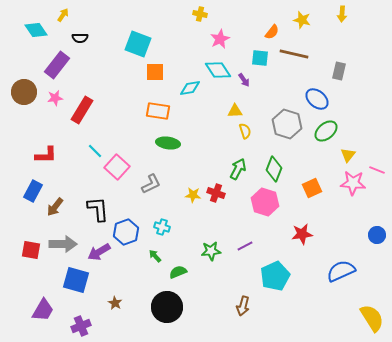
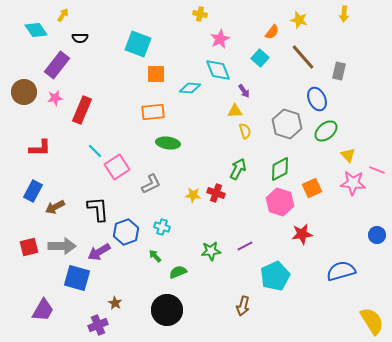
yellow arrow at (342, 14): moved 2 px right
yellow star at (302, 20): moved 3 px left
brown line at (294, 54): moved 9 px right, 3 px down; rotated 36 degrees clockwise
cyan square at (260, 58): rotated 36 degrees clockwise
cyan diamond at (218, 70): rotated 12 degrees clockwise
orange square at (155, 72): moved 1 px right, 2 px down
purple arrow at (244, 80): moved 11 px down
cyan diamond at (190, 88): rotated 15 degrees clockwise
blue ellipse at (317, 99): rotated 25 degrees clockwise
red rectangle at (82, 110): rotated 8 degrees counterclockwise
orange rectangle at (158, 111): moved 5 px left, 1 px down; rotated 15 degrees counterclockwise
red L-shape at (46, 155): moved 6 px left, 7 px up
yellow triangle at (348, 155): rotated 21 degrees counterclockwise
pink square at (117, 167): rotated 15 degrees clockwise
green diamond at (274, 169): moved 6 px right; rotated 40 degrees clockwise
pink hexagon at (265, 202): moved 15 px right
brown arrow at (55, 207): rotated 24 degrees clockwise
gray arrow at (63, 244): moved 1 px left, 2 px down
red square at (31, 250): moved 2 px left, 3 px up; rotated 24 degrees counterclockwise
blue semicircle at (341, 271): rotated 8 degrees clockwise
blue square at (76, 280): moved 1 px right, 2 px up
black circle at (167, 307): moved 3 px down
yellow semicircle at (372, 318): moved 3 px down
purple cross at (81, 326): moved 17 px right, 1 px up
